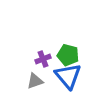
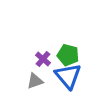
purple cross: rotated 28 degrees counterclockwise
